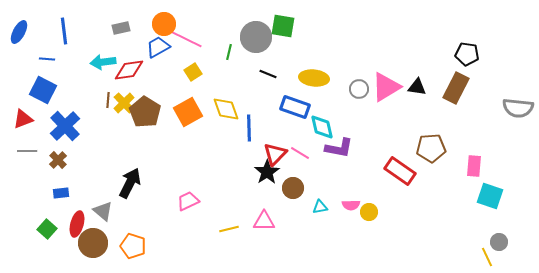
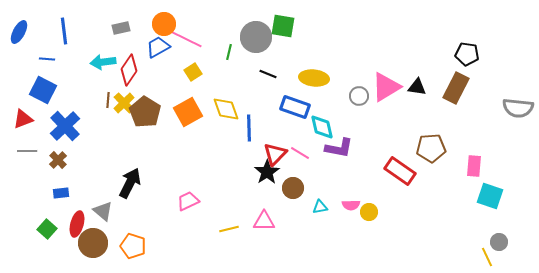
red diamond at (129, 70): rotated 48 degrees counterclockwise
gray circle at (359, 89): moved 7 px down
